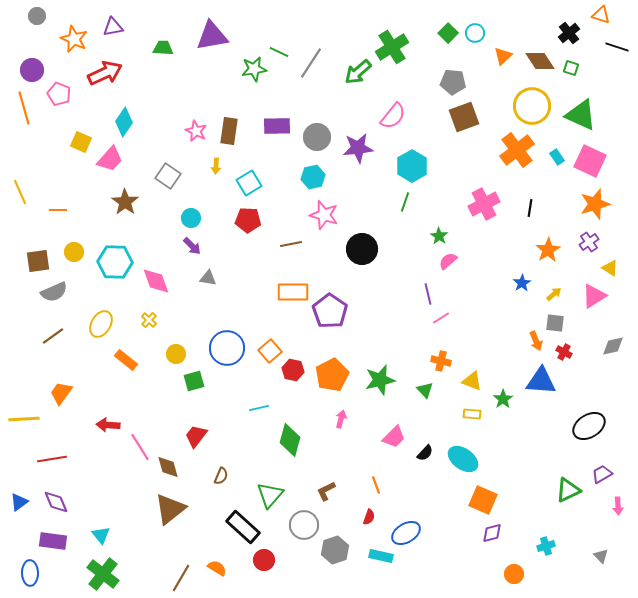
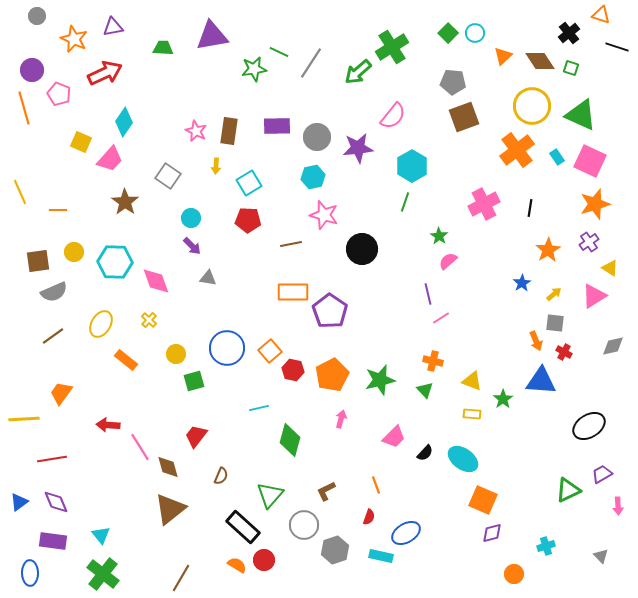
orange cross at (441, 361): moved 8 px left
orange semicircle at (217, 568): moved 20 px right, 3 px up
